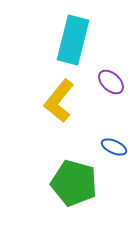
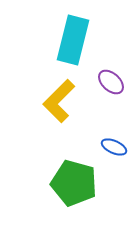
yellow L-shape: rotated 6 degrees clockwise
